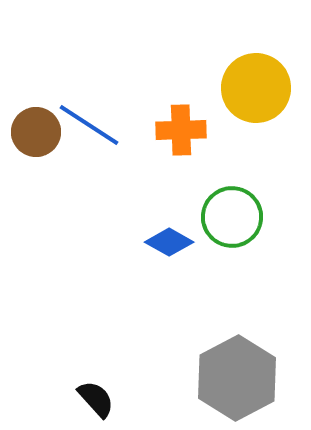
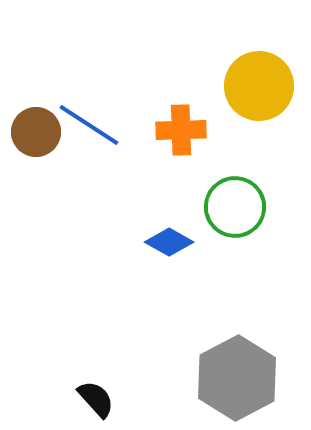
yellow circle: moved 3 px right, 2 px up
green circle: moved 3 px right, 10 px up
